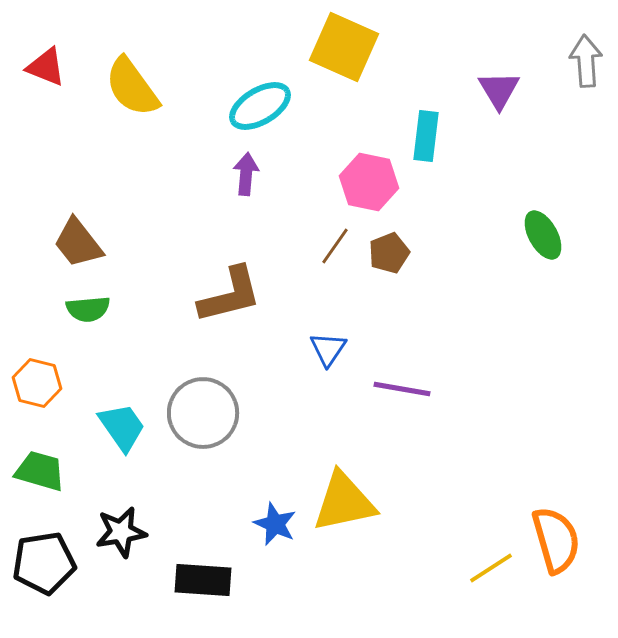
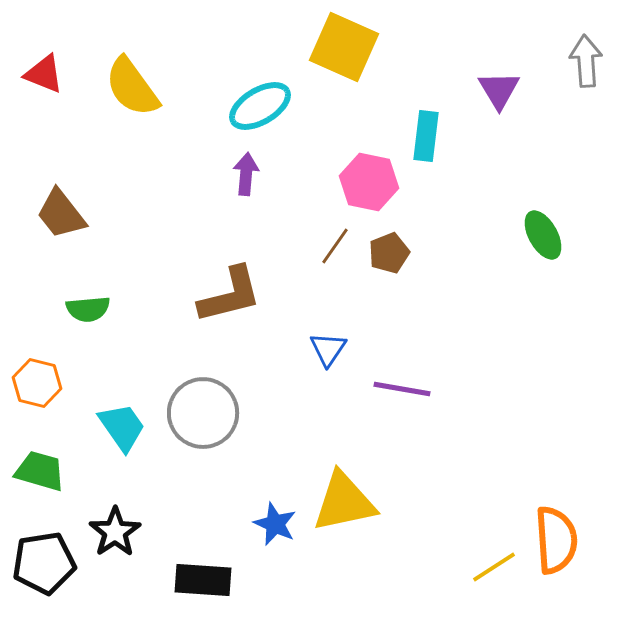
red triangle: moved 2 px left, 7 px down
brown trapezoid: moved 17 px left, 29 px up
black star: moved 6 px left; rotated 24 degrees counterclockwise
orange semicircle: rotated 12 degrees clockwise
yellow line: moved 3 px right, 1 px up
